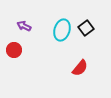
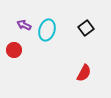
purple arrow: moved 1 px up
cyan ellipse: moved 15 px left
red semicircle: moved 4 px right, 5 px down; rotated 12 degrees counterclockwise
